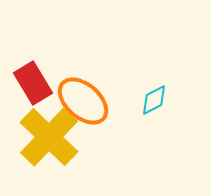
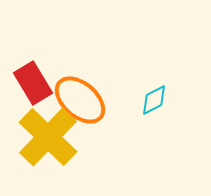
orange ellipse: moved 3 px left, 1 px up
yellow cross: moved 1 px left
